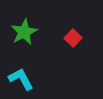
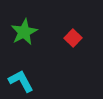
cyan L-shape: moved 2 px down
